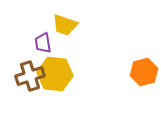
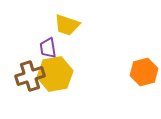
yellow trapezoid: moved 2 px right
purple trapezoid: moved 5 px right, 5 px down
yellow hexagon: rotated 16 degrees counterclockwise
